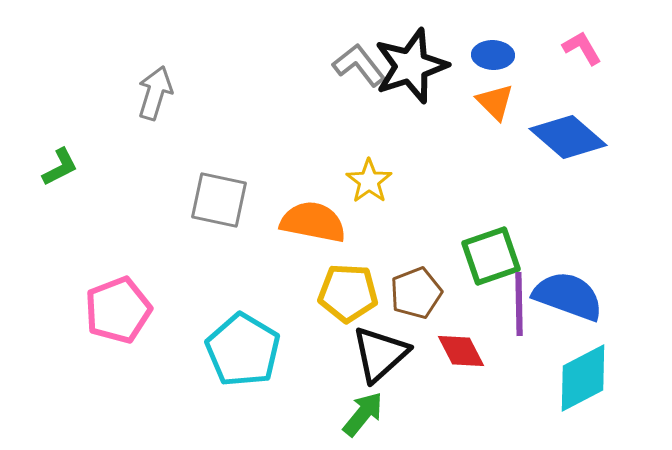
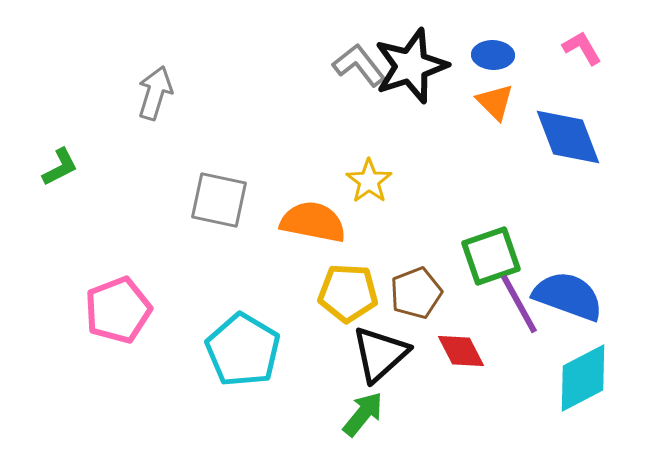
blue diamond: rotated 28 degrees clockwise
purple line: rotated 28 degrees counterclockwise
